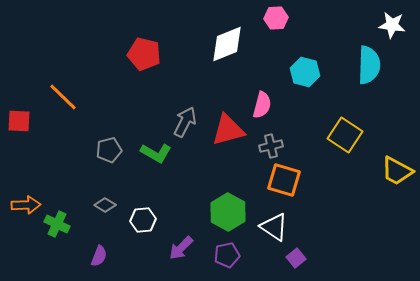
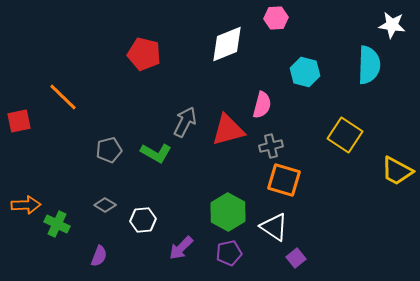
red square: rotated 15 degrees counterclockwise
purple pentagon: moved 2 px right, 2 px up
